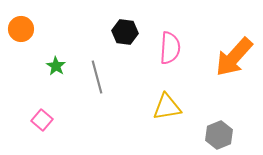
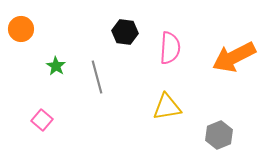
orange arrow: rotated 21 degrees clockwise
